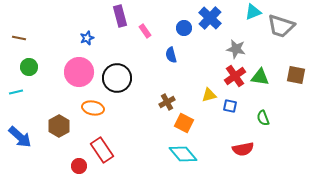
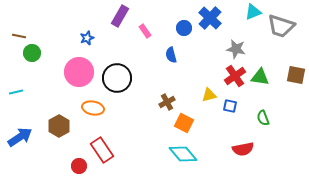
purple rectangle: rotated 45 degrees clockwise
brown line: moved 2 px up
green circle: moved 3 px right, 14 px up
blue arrow: rotated 75 degrees counterclockwise
